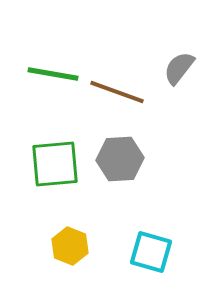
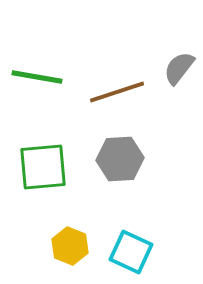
green line: moved 16 px left, 3 px down
brown line: rotated 38 degrees counterclockwise
green square: moved 12 px left, 3 px down
cyan square: moved 20 px left; rotated 9 degrees clockwise
